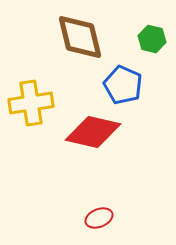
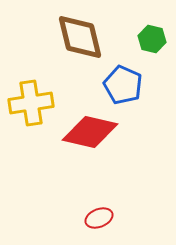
red diamond: moved 3 px left
